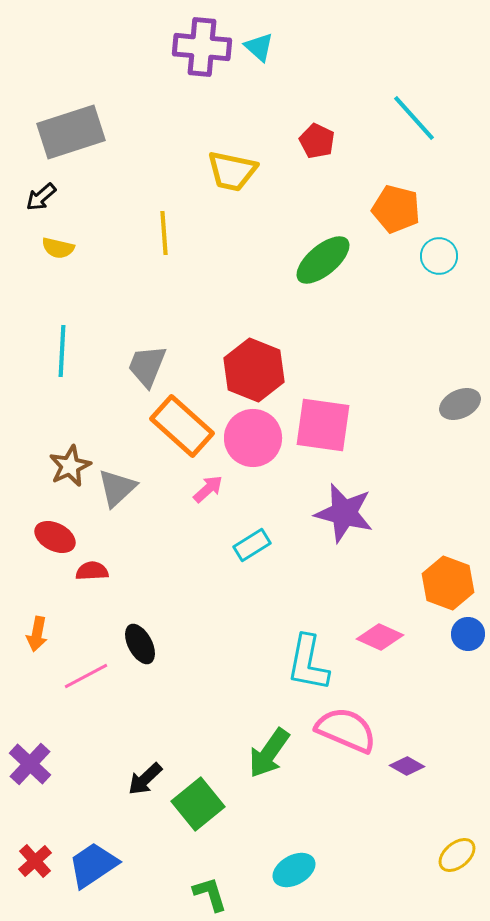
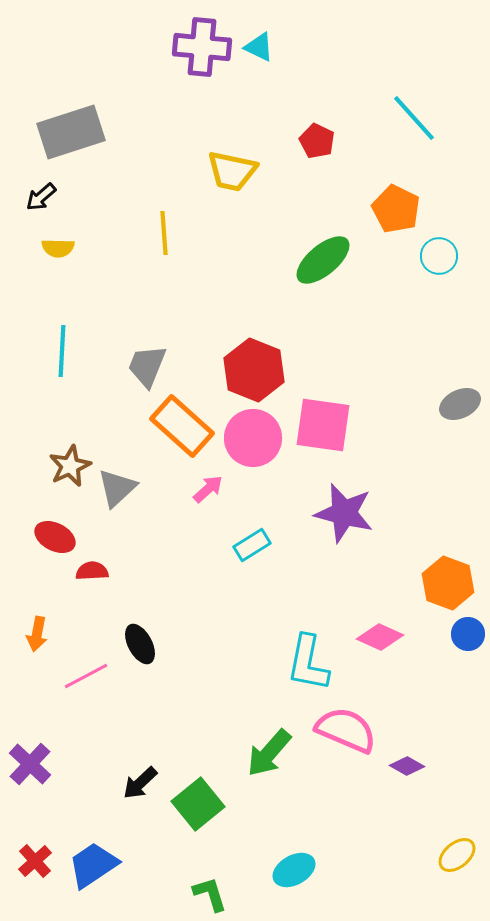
cyan triangle at (259, 47): rotated 16 degrees counterclockwise
orange pentagon at (396, 209): rotated 12 degrees clockwise
yellow semicircle at (58, 248): rotated 12 degrees counterclockwise
green arrow at (269, 753): rotated 6 degrees clockwise
black arrow at (145, 779): moved 5 px left, 4 px down
